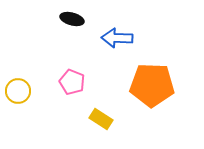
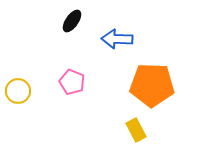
black ellipse: moved 2 px down; rotated 70 degrees counterclockwise
blue arrow: moved 1 px down
yellow rectangle: moved 35 px right, 11 px down; rotated 30 degrees clockwise
